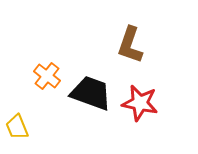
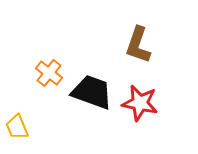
brown L-shape: moved 8 px right
orange cross: moved 2 px right, 3 px up
black trapezoid: moved 1 px right, 1 px up
